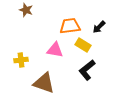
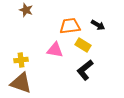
black arrow: moved 1 px left, 2 px up; rotated 104 degrees counterclockwise
black L-shape: moved 2 px left
brown triangle: moved 23 px left
